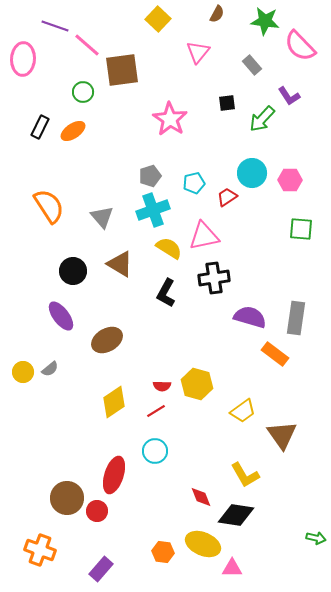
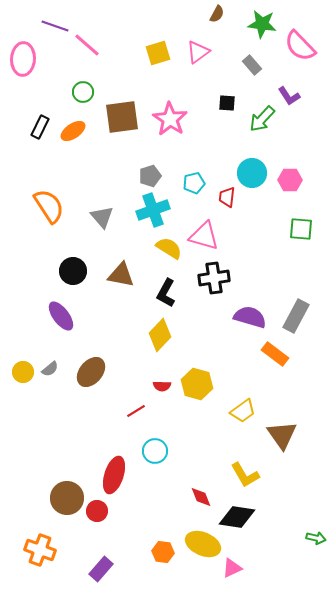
yellow square at (158, 19): moved 34 px down; rotated 30 degrees clockwise
green star at (265, 21): moved 3 px left, 3 px down
pink triangle at (198, 52): rotated 15 degrees clockwise
brown square at (122, 70): moved 47 px down
black square at (227, 103): rotated 12 degrees clockwise
red trapezoid at (227, 197): rotated 50 degrees counterclockwise
pink triangle at (204, 236): rotated 28 degrees clockwise
brown triangle at (120, 264): moved 1 px right, 11 px down; rotated 20 degrees counterclockwise
gray rectangle at (296, 318): moved 2 px up; rotated 20 degrees clockwise
brown ellipse at (107, 340): moved 16 px left, 32 px down; rotated 20 degrees counterclockwise
yellow diamond at (114, 402): moved 46 px right, 67 px up; rotated 12 degrees counterclockwise
red line at (156, 411): moved 20 px left
black diamond at (236, 515): moved 1 px right, 2 px down
pink triangle at (232, 568): rotated 25 degrees counterclockwise
